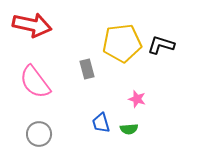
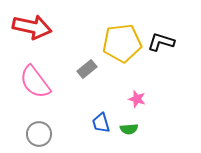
red arrow: moved 2 px down
black L-shape: moved 3 px up
gray rectangle: rotated 66 degrees clockwise
